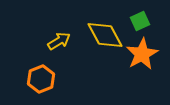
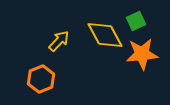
green square: moved 4 px left
yellow arrow: rotated 15 degrees counterclockwise
orange star: rotated 24 degrees clockwise
